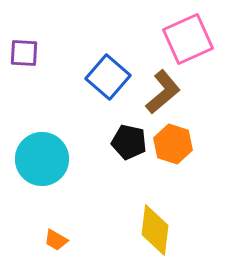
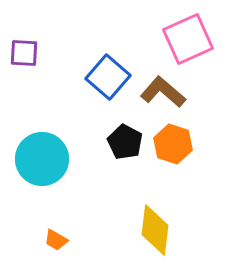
brown L-shape: rotated 99 degrees counterclockwise
black pentagon: moved 4 px left; rotated 16 degrees clockwise
